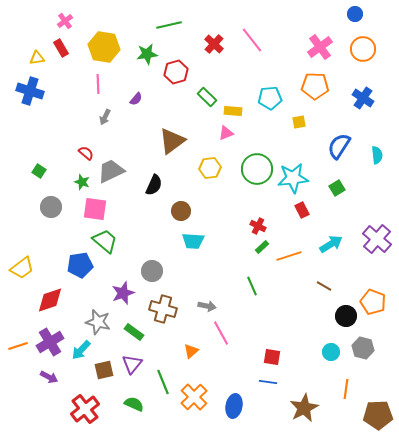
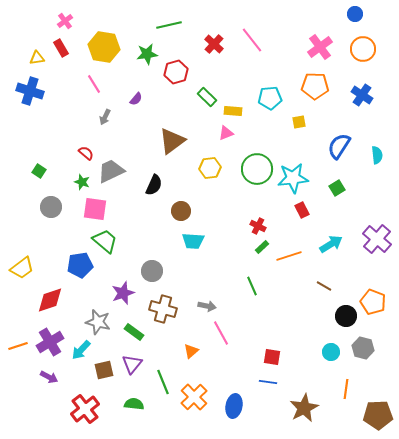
pink line at (98, 84): moved 4 px left; rotated 30 degrees counterclockwise
blue cross at (363, 98): moved 1 px left, 3 px up
green semicircle at (134, 404): rotated 18 degrees counterclockwise
